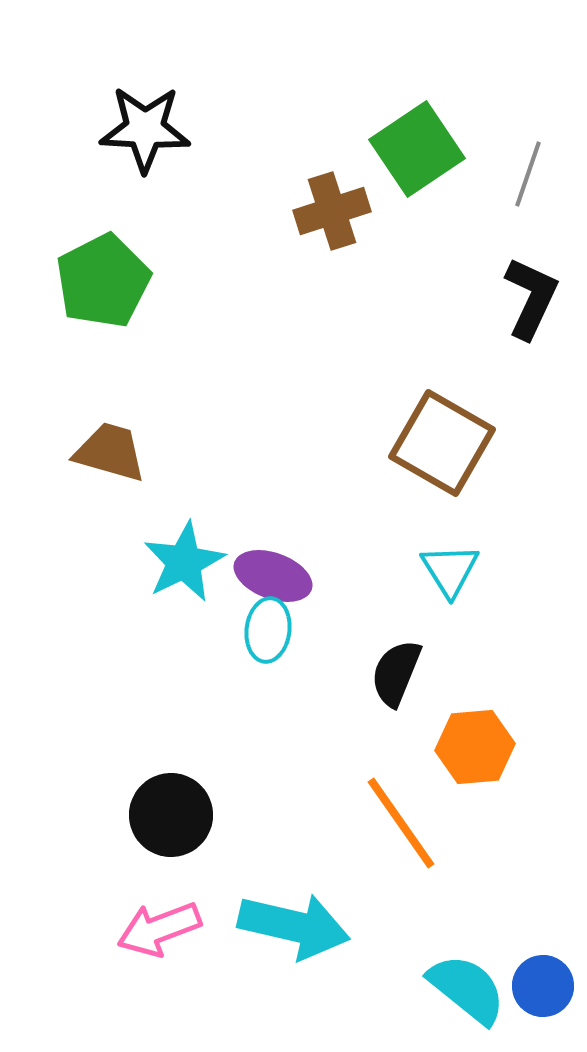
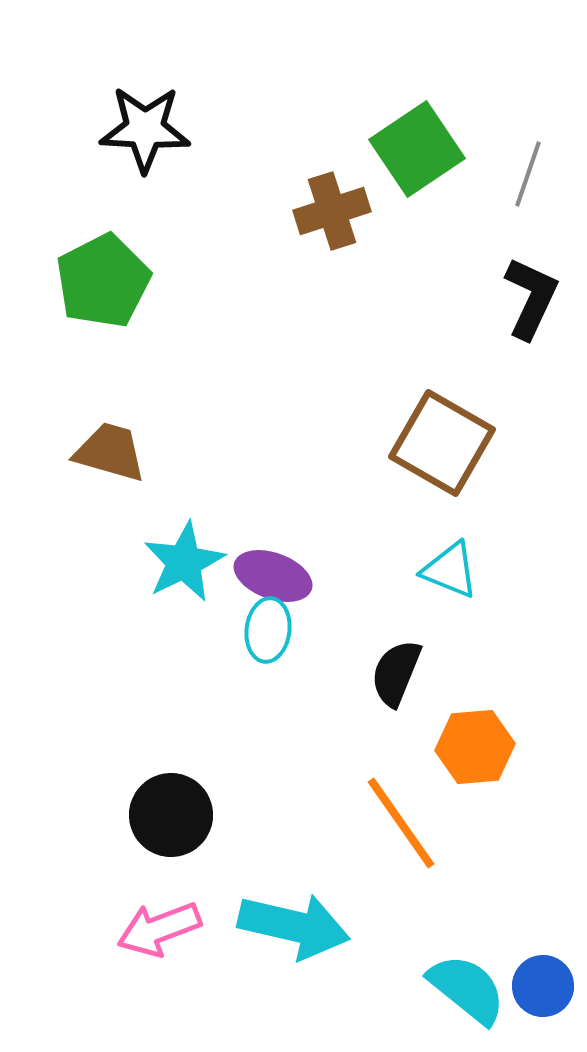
cyan triangle: rotated 36 degrees counterclockwise
